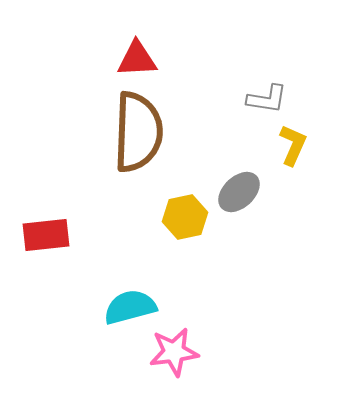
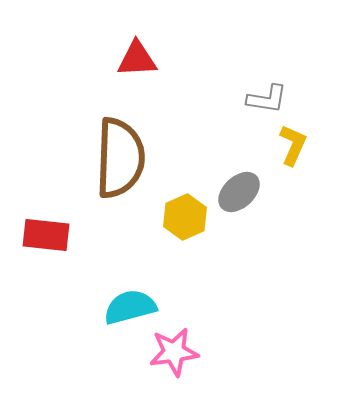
brown semicircle: moved 18 px left, 26 px down
yellow hexagon: rotated 12 degrees counterclockwise
red rectangle: rotated 12 degrees clockwise
